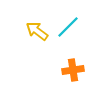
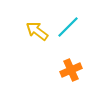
orange cross: moved 2 px left; rotated 15 degrees counterclockwise
